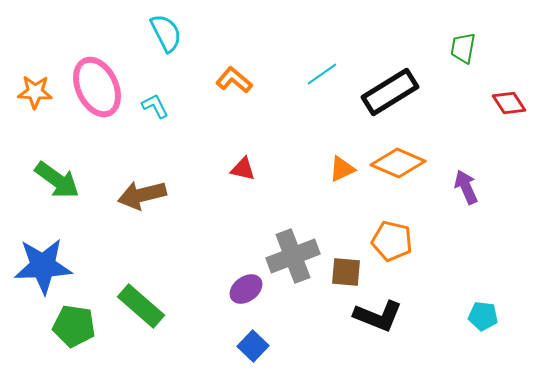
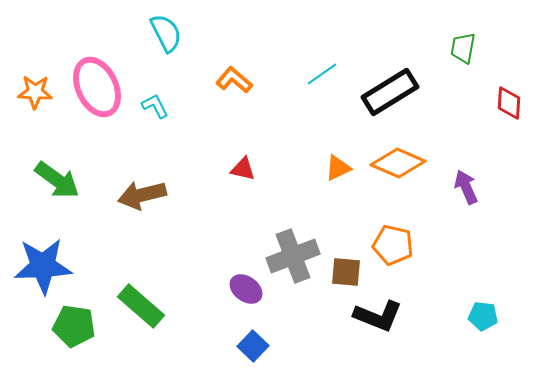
red diamond: rotated 36 degrees clockwise
orange triangle: moved 4 px left, 1 px up
orange pentagon: moved 1 px right, 4 px down
purple ellipse: rotated 72 degrees clockwise
